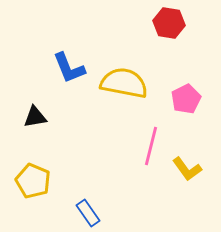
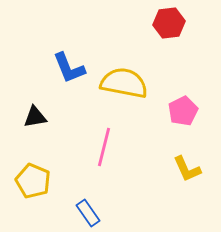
red hexagon: rotated 16 degrees counterclockwise
pink pentagon: moved 3 px left, 12 px down
pink line: moved 47 px left, 1 px down
yellow L-shape: rotated 12 degrees clockwise
